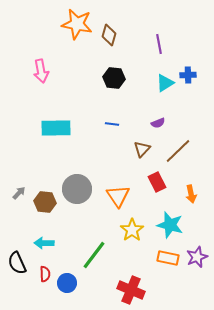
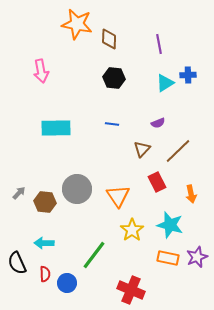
brown diamond: moved 4 px down; rotated 15 degrees counterclockwise
